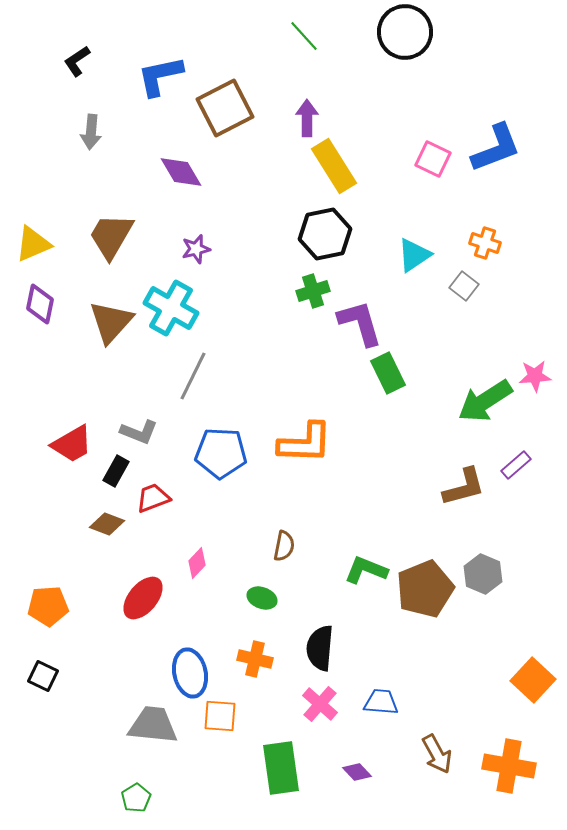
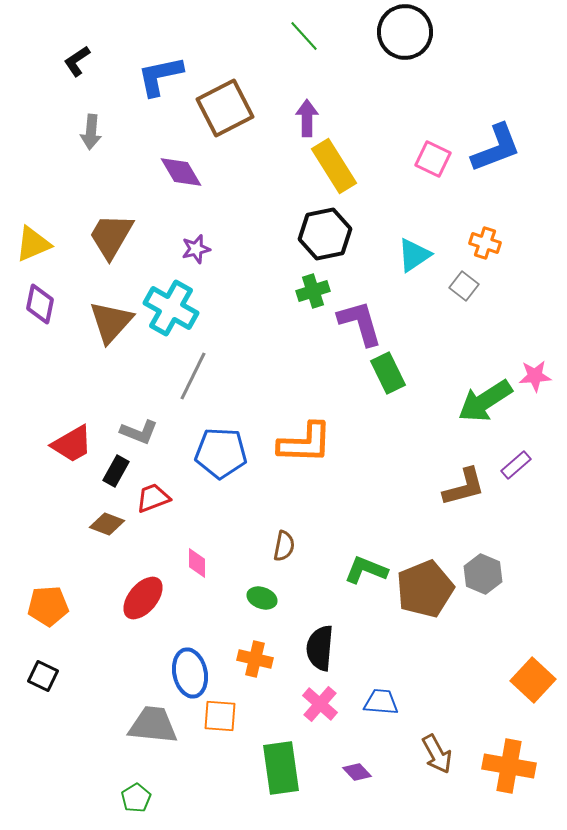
pink diamond at (197, 563): rotated 44 degrees counterclockwise
